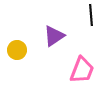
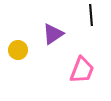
purple triangle: moved 1 px left, 2 px up
yellow circle: moved 1 px right
